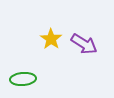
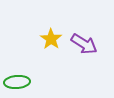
green ellipse: moved 6 px left, 3 px down
